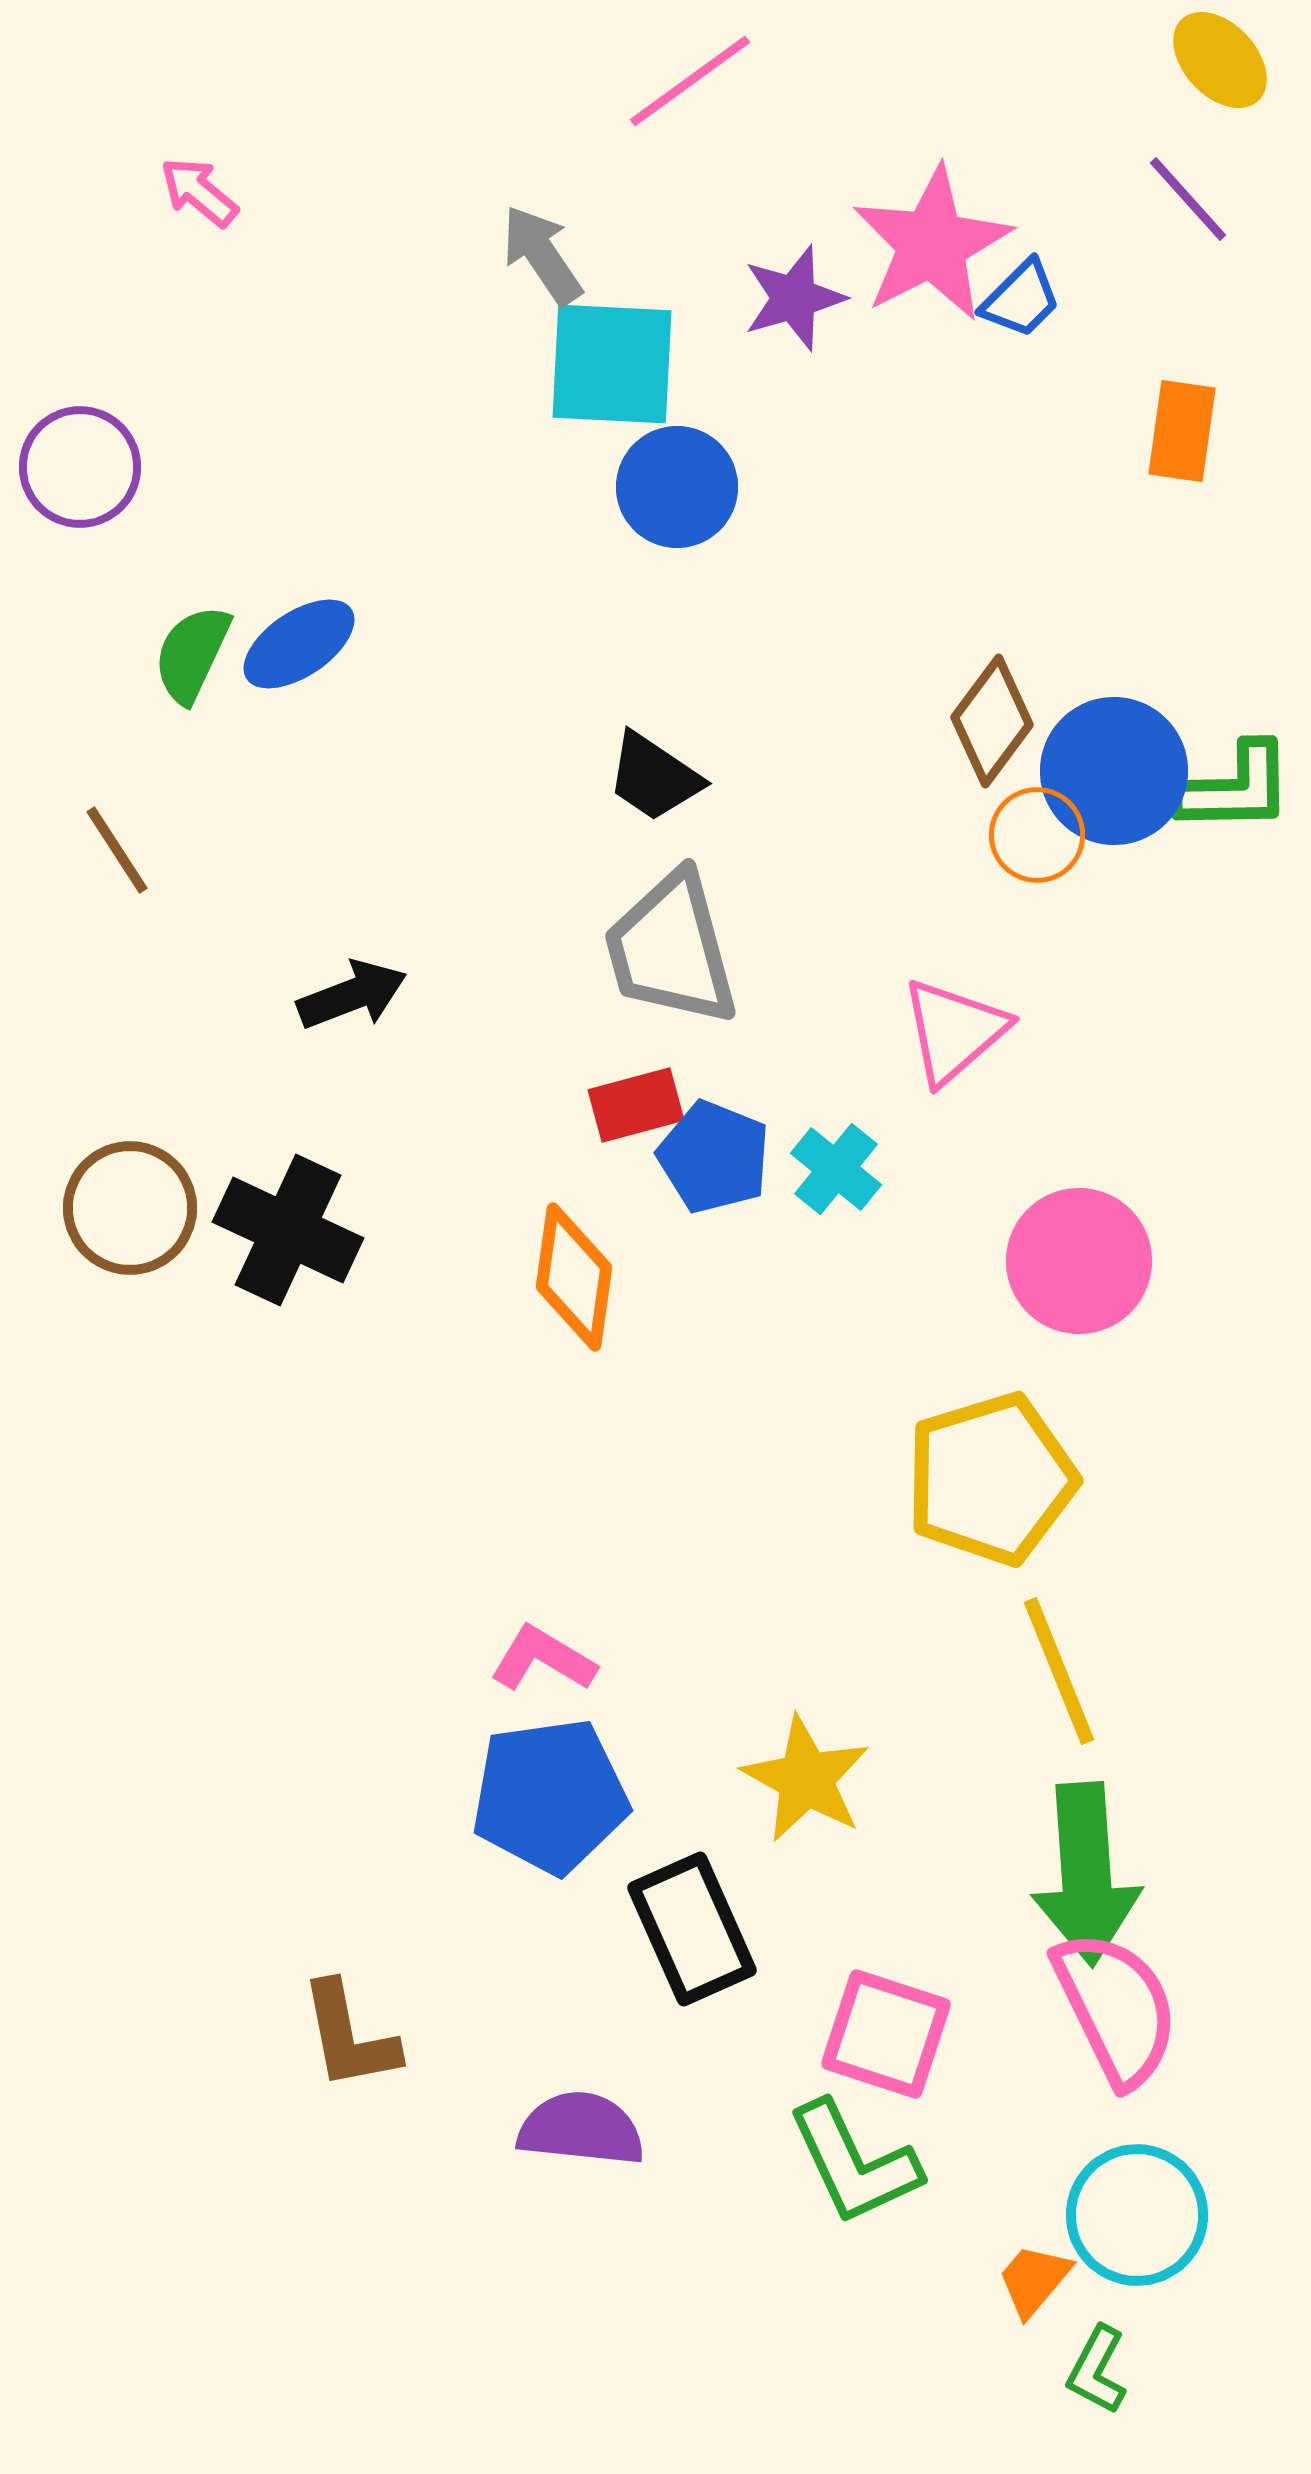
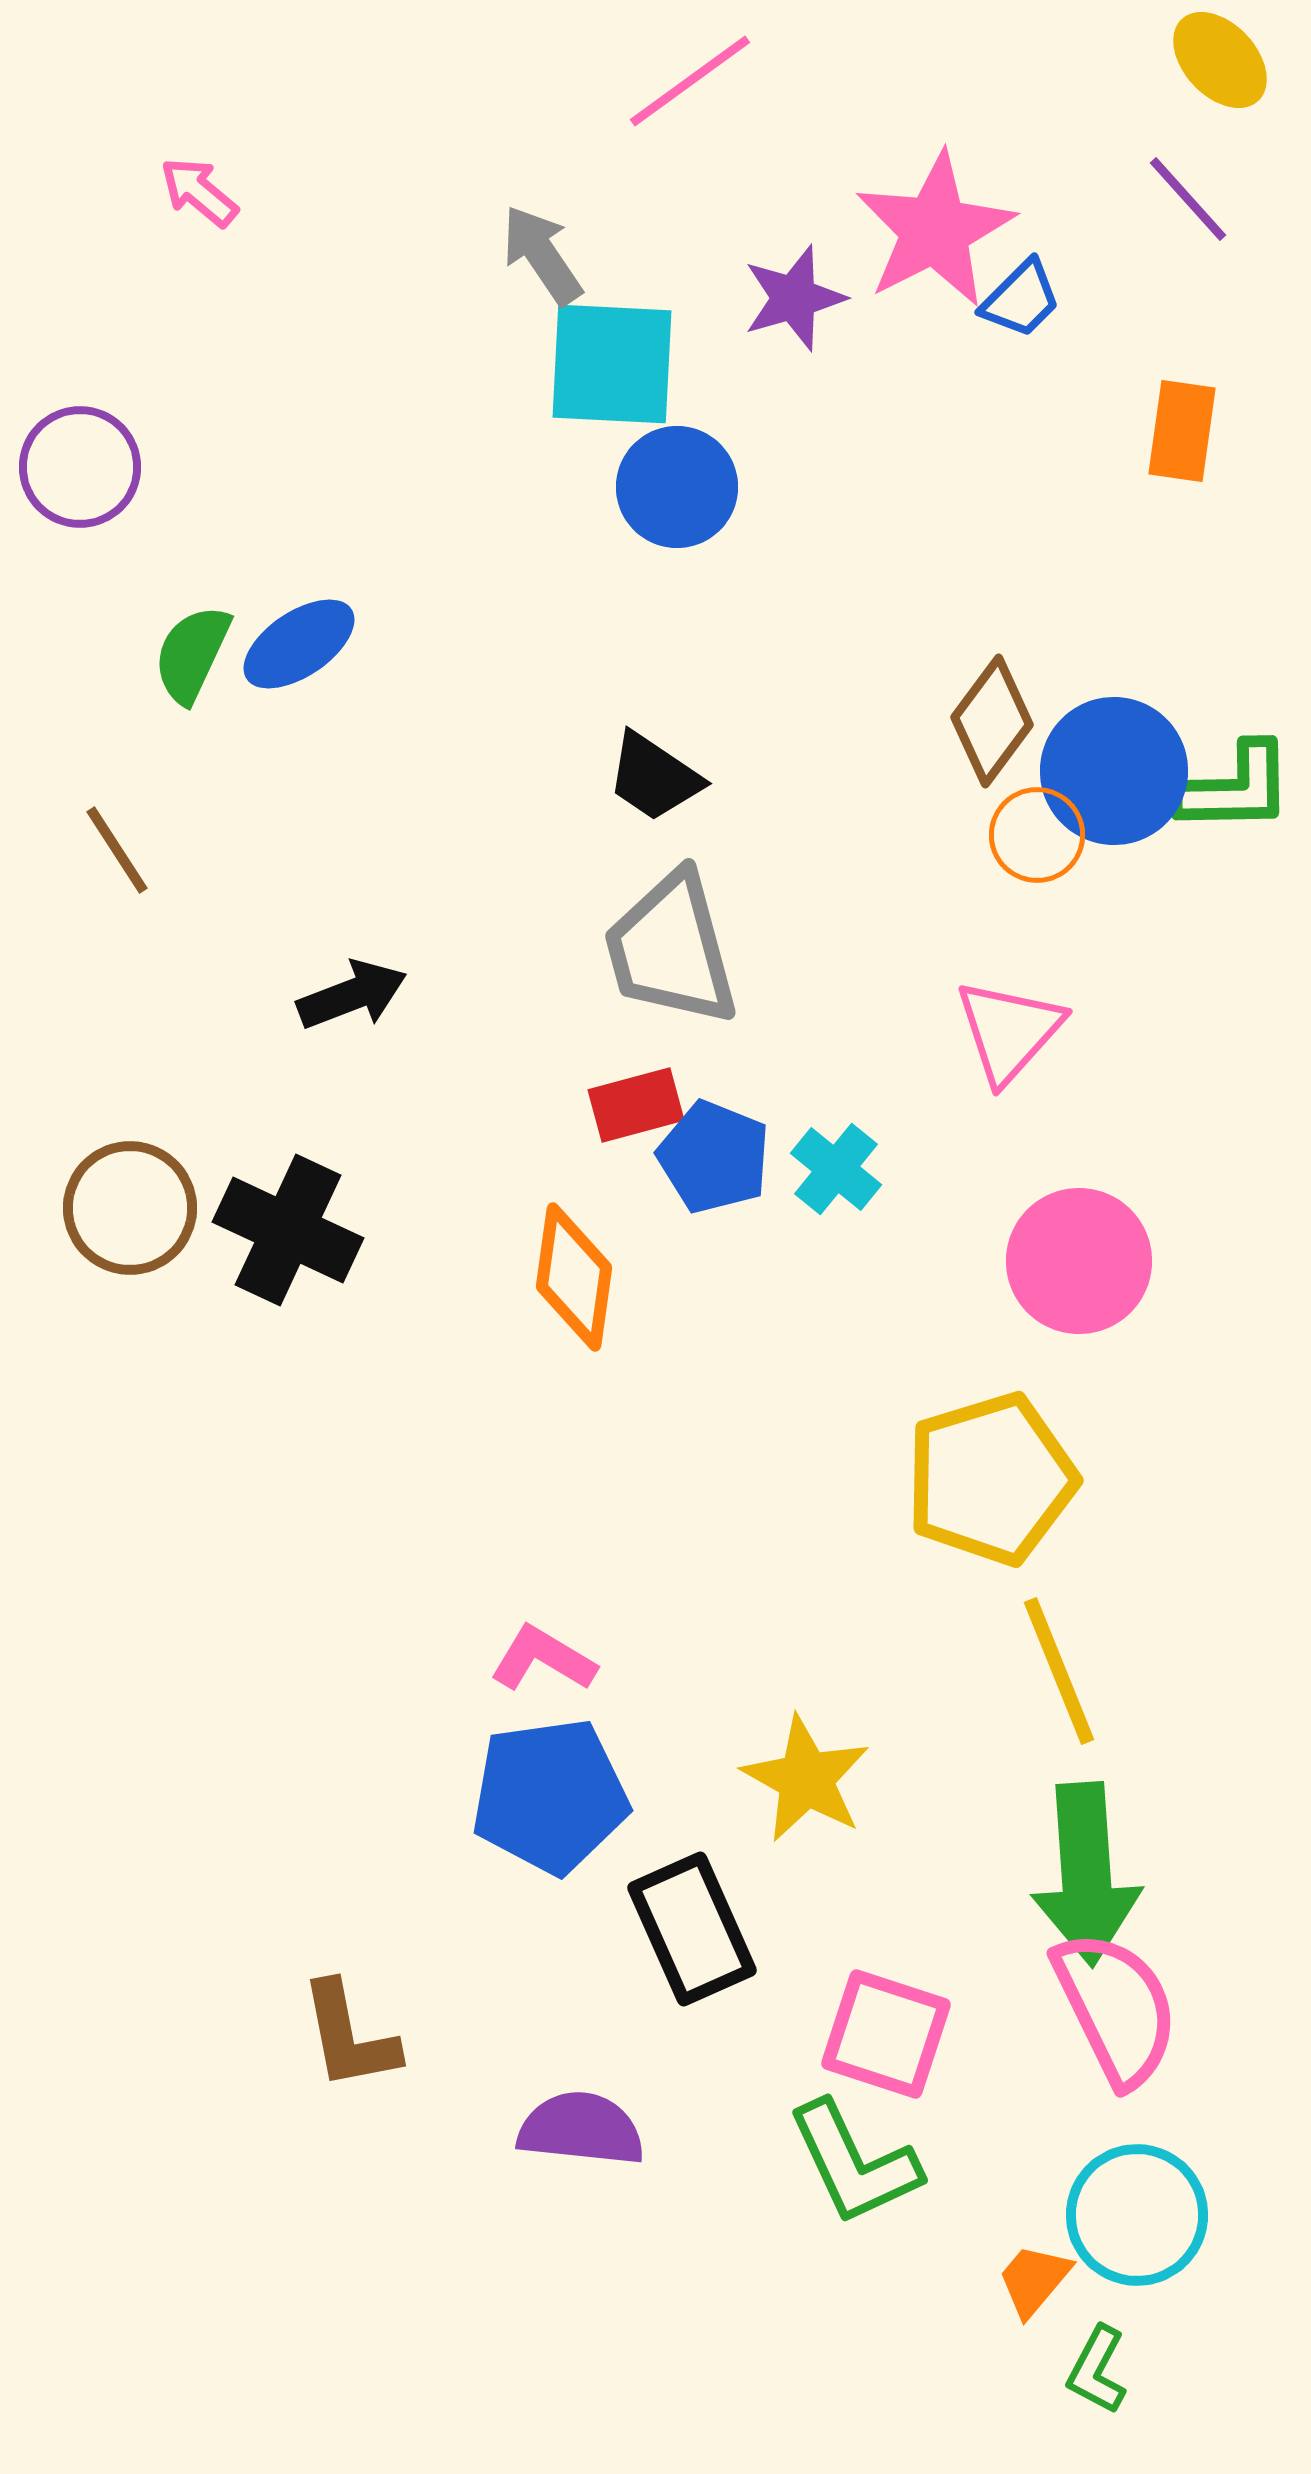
pink star at (932, 244): moved 3 px right, 14 px up
pink triangle at (954, 1031): moved 55 px right; rotated 7 degrees counterclockwise
